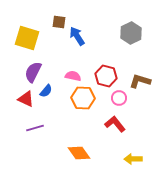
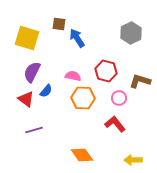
brown square: moved 2 px down
blue arrow: moved 2 px down
purple semicircle: moved 1 px left
red hexagon: moved 5 px up
red triangle: rotated 12 degrees clockwise
purple line: moved 1 px left, 2 px down
orange diamond: moved 3 px right, 2 px down
yellow arrow: moved 1 px down
